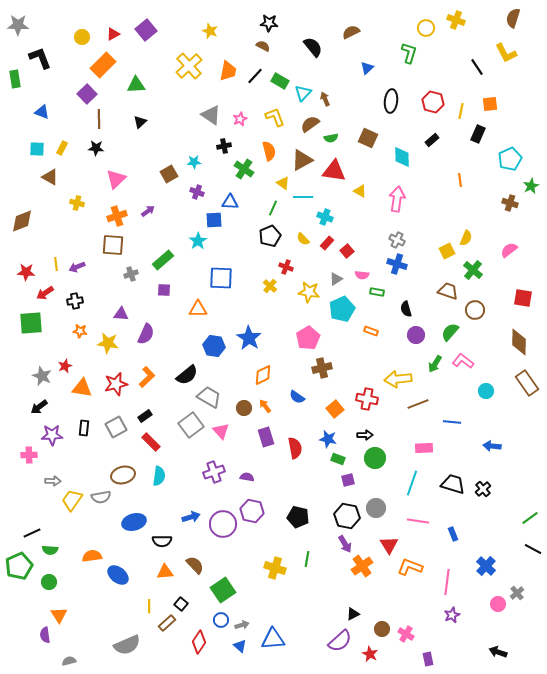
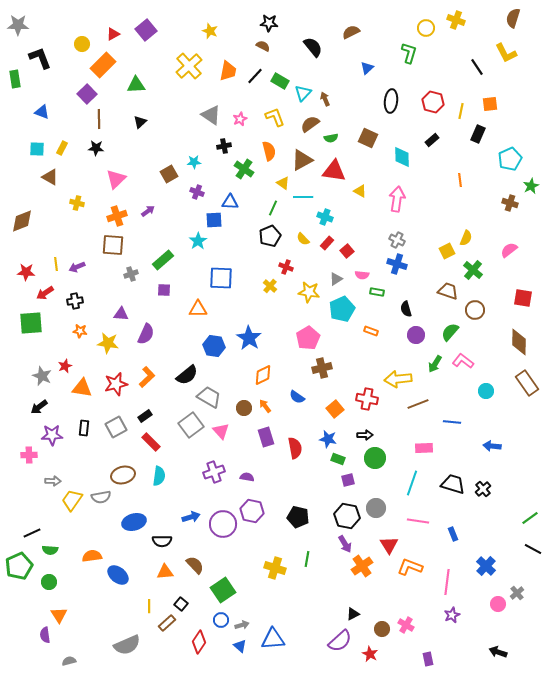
yellow circle at (82, 37): moved 7 px down
pink cross at (406, 634): moved 9 px up
